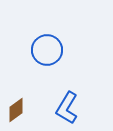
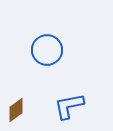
blue L-shape: moved 2 px right, 2 px up; rotated 48 degrees clockwise
